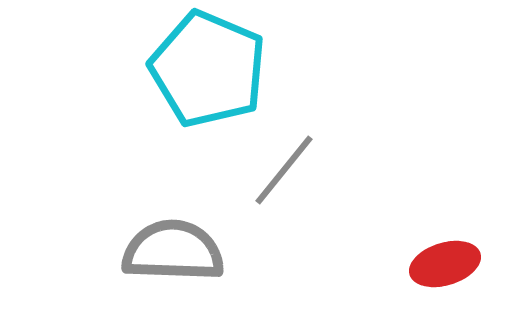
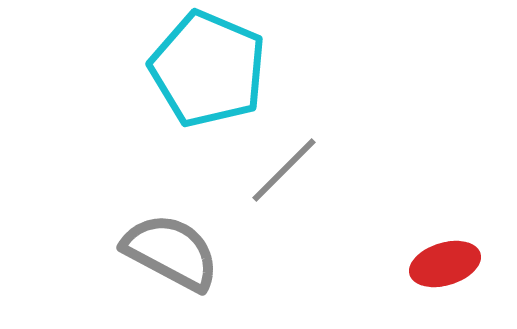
gray line: rotated 6 degrees clockwise
gray semicircle: moved 2 px left, 1 px down; rotated 26 degrees clockwise
